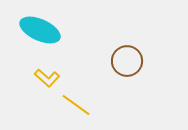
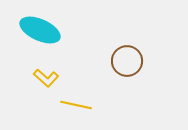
yellow L-shape: moved 1 px left
yellow line: rotated 24 degrees counterclockwise
